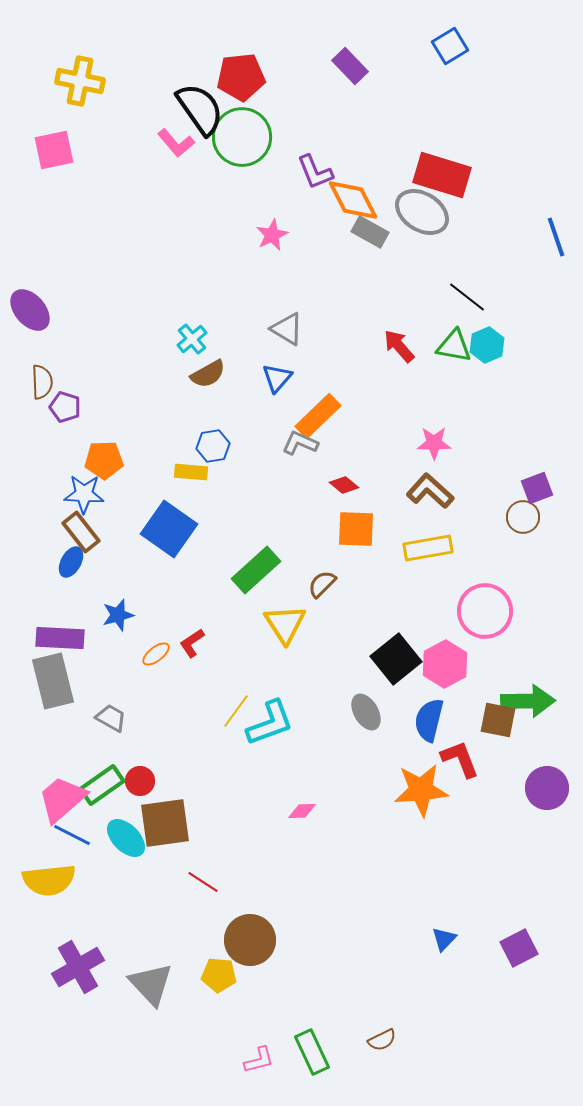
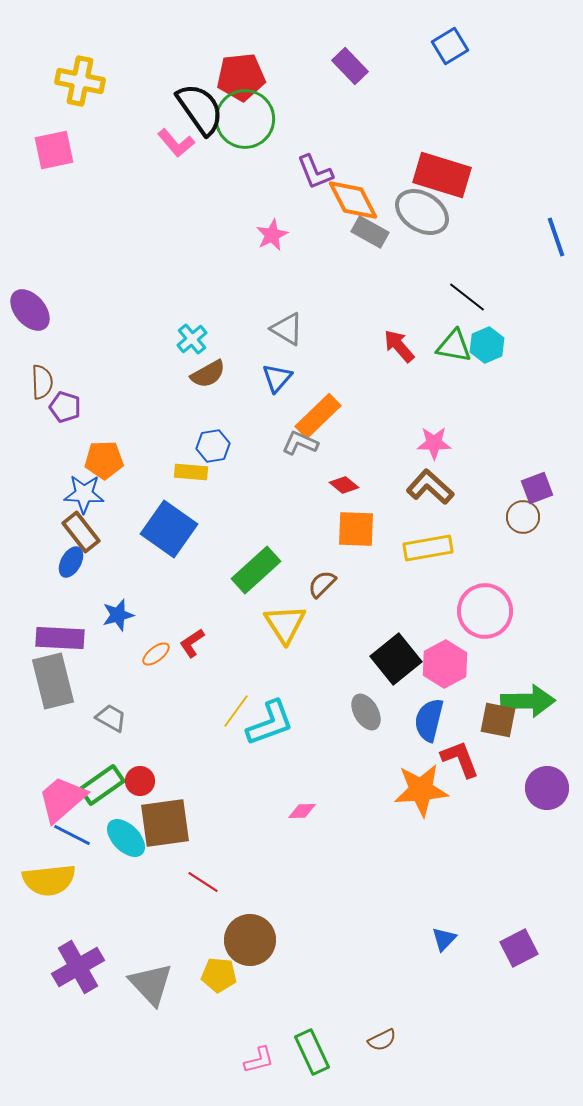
green circle at (242, 137): moved 3 px right, 18 px up
brown L-shape at (430, 491): moved 4 px up
